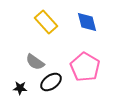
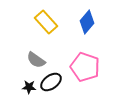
blue diamond: rotated 55 degrees clockwise
gray semicircle: moved 1 px right, 2 px up
pink pentagon: rotated 12 degrees counterclockwise
black star: moved 9 px right, 1 px up
